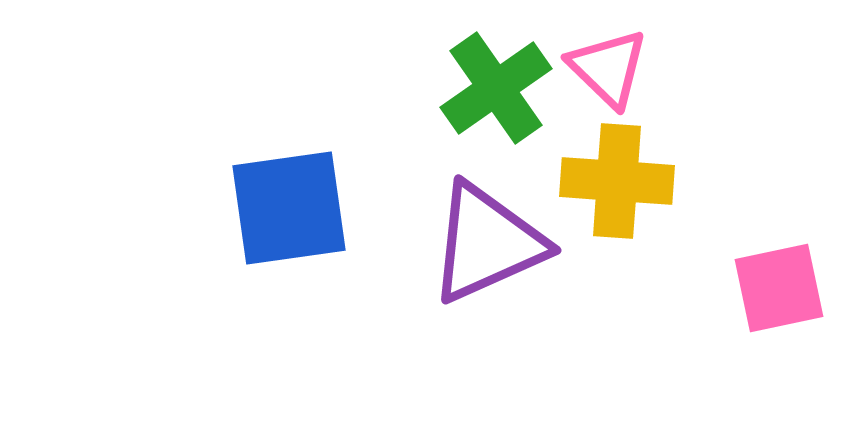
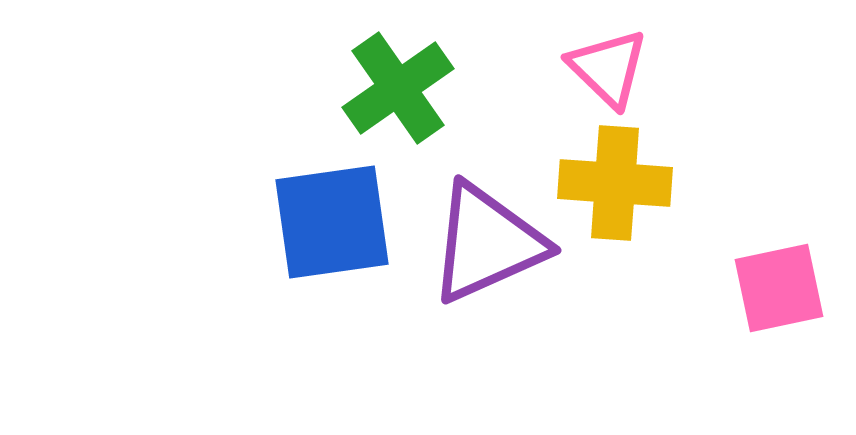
green cross: moved 98 px left
yellow cross: moved 2 px left, 2 px down
blue square: moved 43 px right, 14 px down
